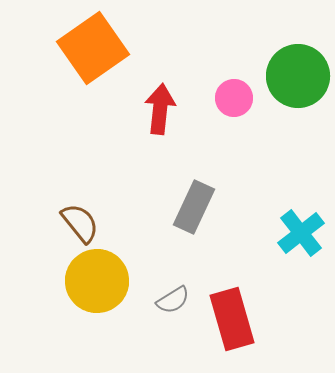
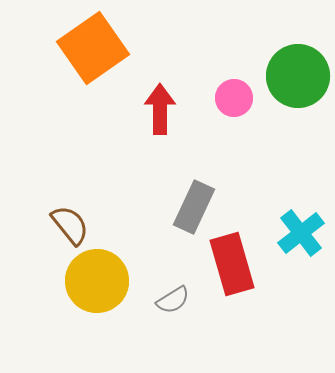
red arrow: rotated 6 degrees counterclockwise
brown semicircle: moved 10 px left, 2 px down
red rectangle: moved 55 px up
